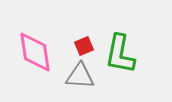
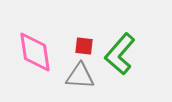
red square: rotated 30 degrees clockwise
green L-shape: rotated 30 degrees clockwise
